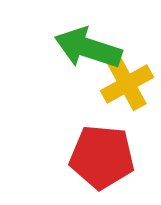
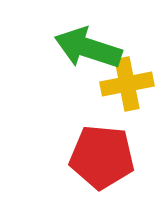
yellow cross: rotated 18 degrees clockwise
